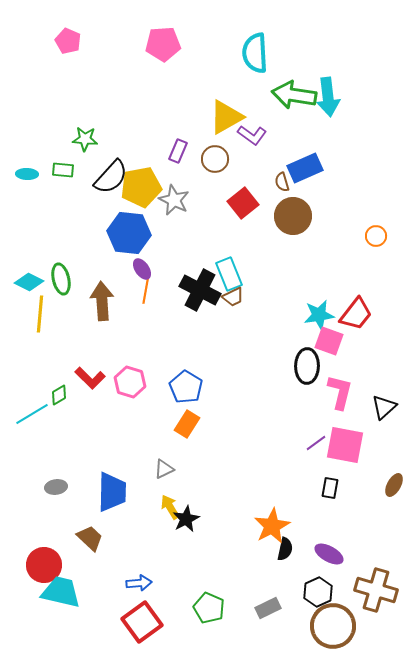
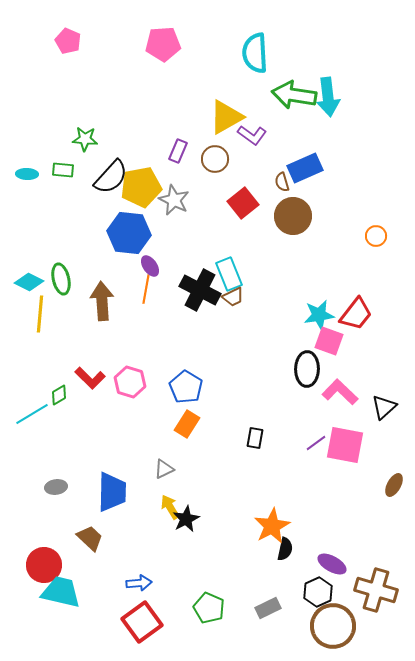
purple ellipse at (142, 269): moved 8 px right, 3 px up
black ellipse at (307, 366): moved 3 px down
pink L-shape at (340, 392): rotated 60 degrees counterclockwise
black rectangle at (330, 488): moved 75 px left, 50 px up
purple ellipse at (329, 554): moved 3 px right, 10 px down
